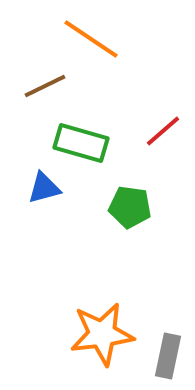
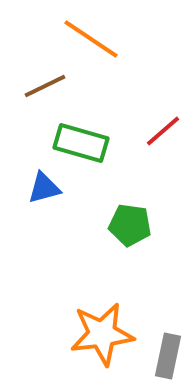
green pentagon: moved 18 px down
